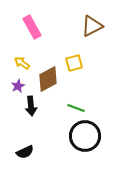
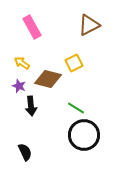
brown triangle: moved 3 px left, 1 px up
yellow square: rotated 12 degrees counterclockwise
brown diamond: rotated 44 degrees clockwise
purple star: moved 1 px right; rotated 24 degrees counterclockwise
green line: rotated 12 degrees clockwise
black circle: moved 1 px left, 1 px up
black semicircle: rotated 90 degrees counterclockwise
